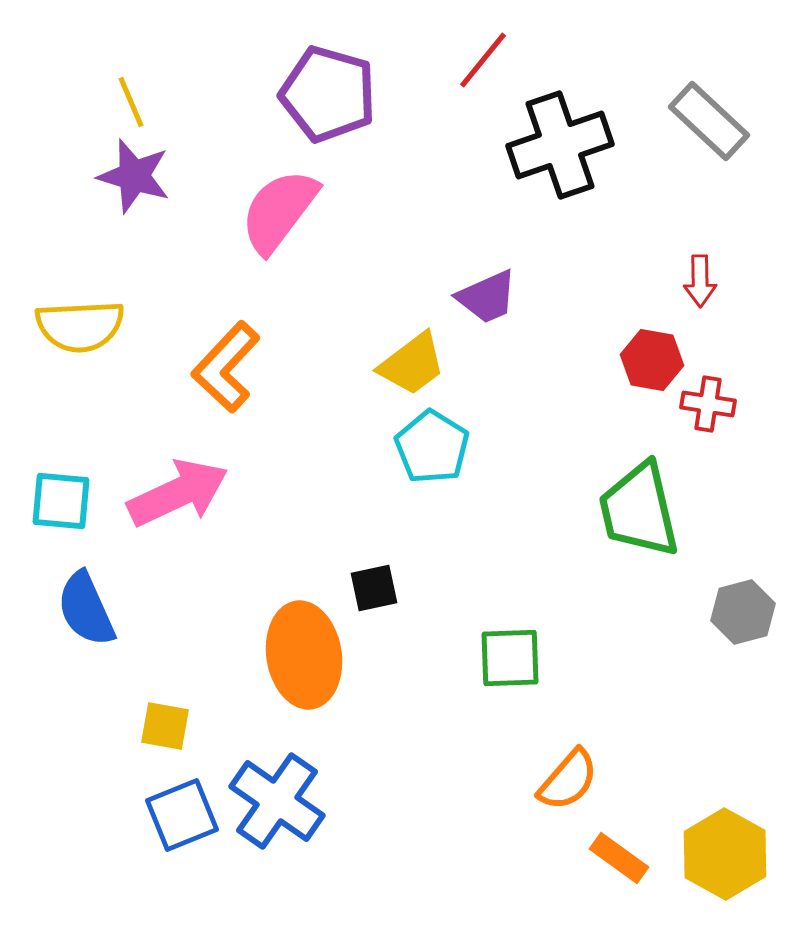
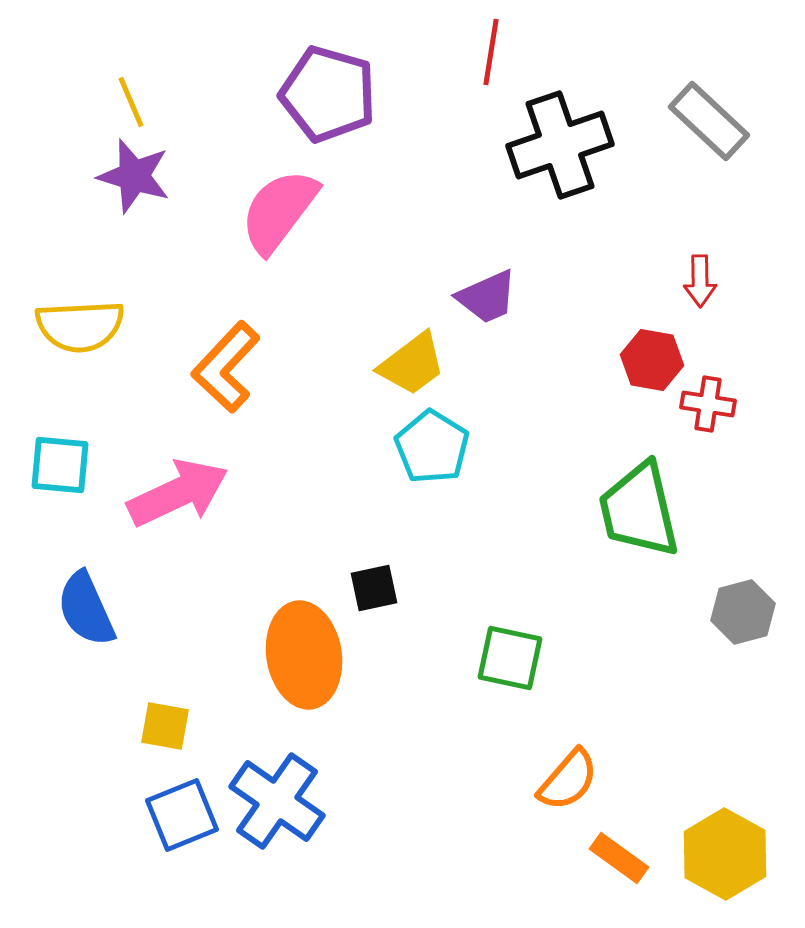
red line: moved 8 px right, 8 px up; rotated 30 degrees counterclockwise
cyan square: moved 1 px left, 36 px up
green square: rotated 14 degrees clockwise
